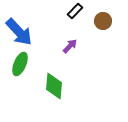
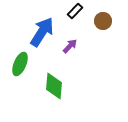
blue arrow: moved 23 px right; rotated 104 degrees counterclockwise
